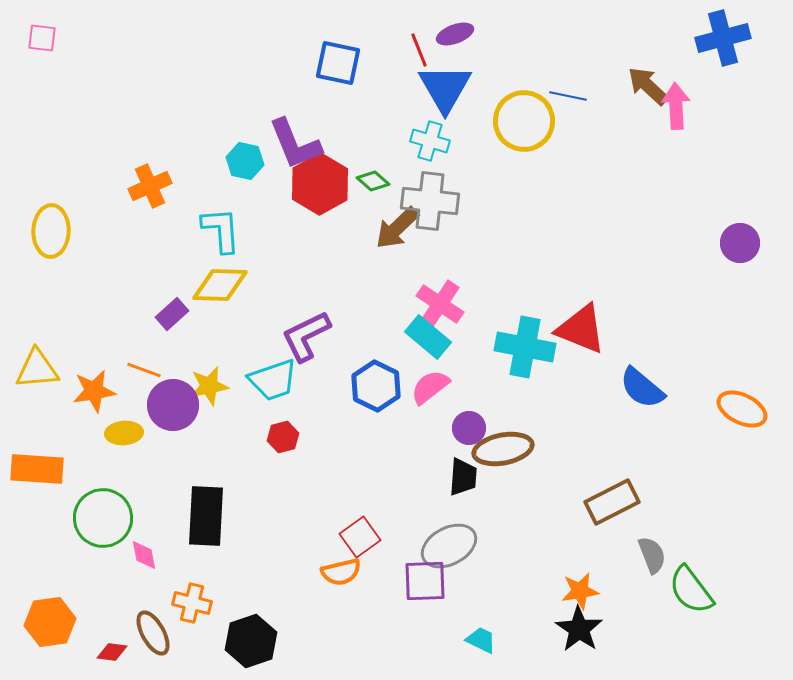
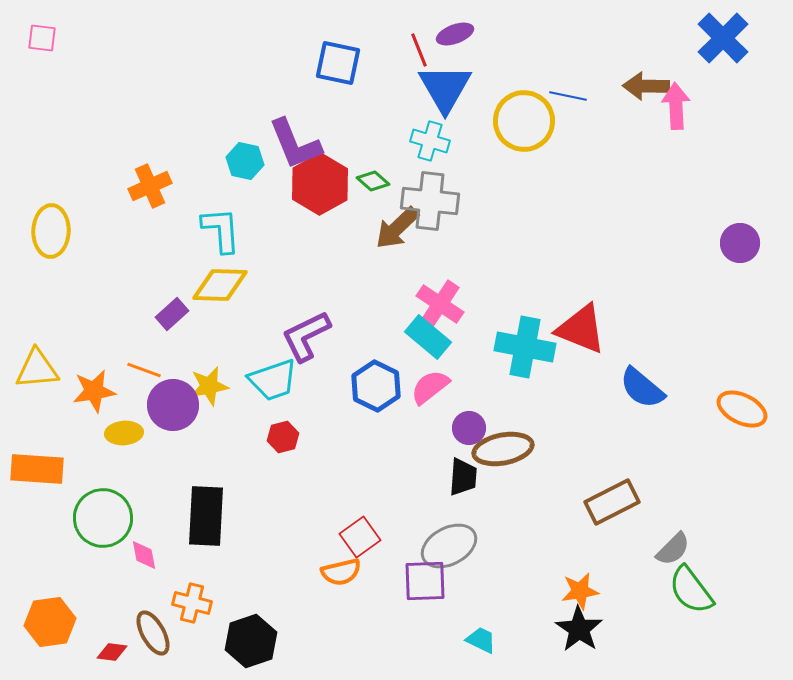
blue cross at (723, 38): rotated 30 degrees counterclockwise
brown arrow at (648, 86): moved 2 px left; rotated 42 degrees counterclockwise
gray semicircle at (652, 555): moved 21 px right, 6 px up; rotated 66 degrees clockwise
